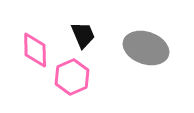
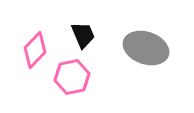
pink diamond: rotated 45 degrees clockwise
pink hexagon: rotated 12 degrees clockwise
